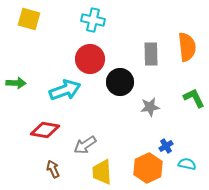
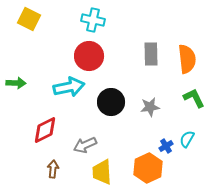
yellow square: rotated 10 degrees clockwise
orange semicircle: moved 12 px down
red circle: moved 1 px left, 3 px up
black circle: moved 9 px left, 20 px down
cyan arrow: moved 4 px right, 3 px up; rotated 8 degrees clockwise
red diamond: rotated 36 degrees counterclockwise
gray arrow: rotated 10 degrees clockwise
cyan semicircle: moved 25 px up; rotated 72 degrees counterclockwise
brown arrow: rotated 30 degrees clockwise
